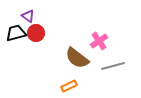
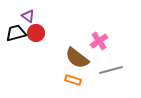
gray line: moved 2 px left, 4 px down
orange rectangle: moved 4 px right, 6 px up; rotated 42 degrees clockwise
